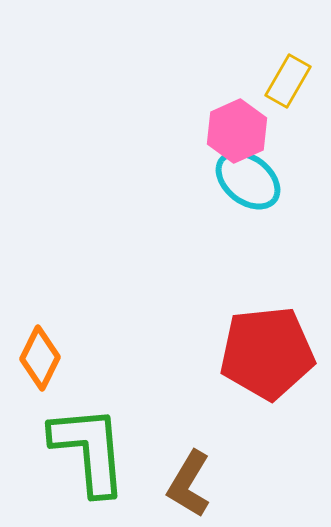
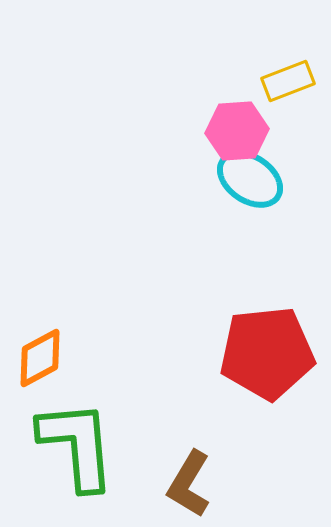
yellow rectangle: rotated 39 degrees clockwise
pink hexagon: rotated 20 degrees clockwise
cyan ellipse: moved 2 px right, 1 px up; rotated 4 degrees counterclockwise
orange diamond: rotated 36 degrees clockwise
green L-shape: moved 12 px left, 5 px up
